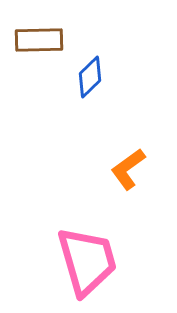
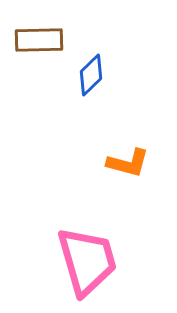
blue diamond: moved 1 px right, 2 px up
orange L-shape: moved 6 px up; rotated 129 degrees counterclockwise
